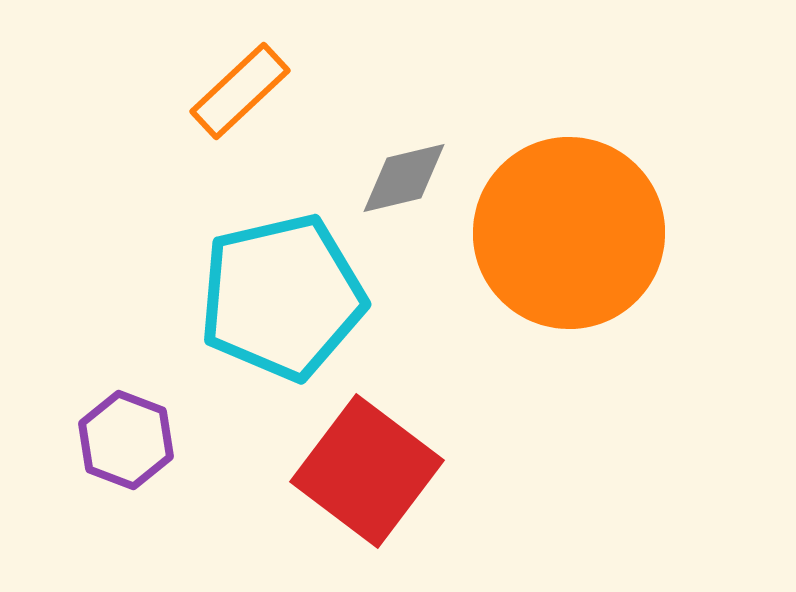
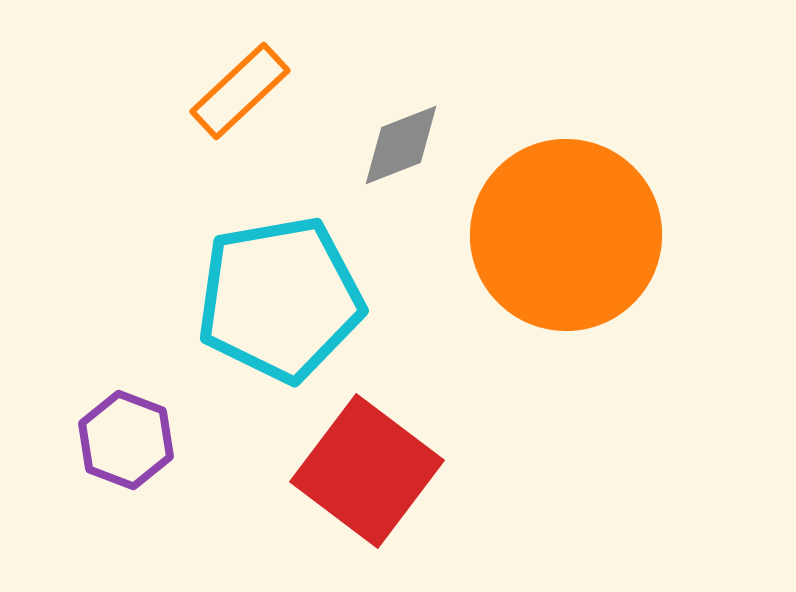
gray diamond: moved 3 px left, 33 px up; rotated 8 degrees counterclockwise
orange circle: moved 3 px left, 2 px down
cyan pentagon: moved 2 px left, 2 px down; rotated 3 degrees clockwise
